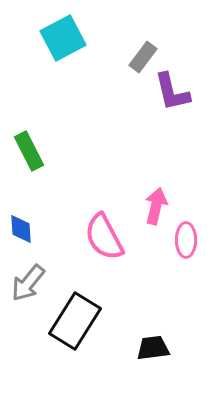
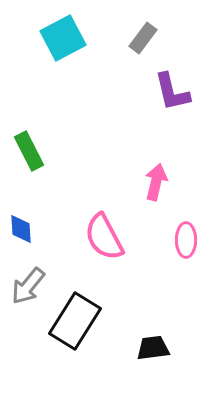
gray rectangle: moved 19 px up
pink arrow: moved 24 px up
gray arrow: moved 3 px down
